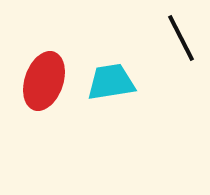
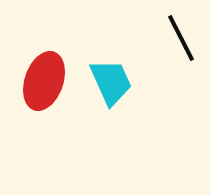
cyan trapezoid: rotated 75 degrees clockwise
